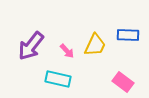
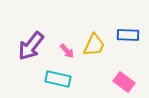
yellow trapezoid: moved 1 px left
pink rectangle: moved 1 px right
